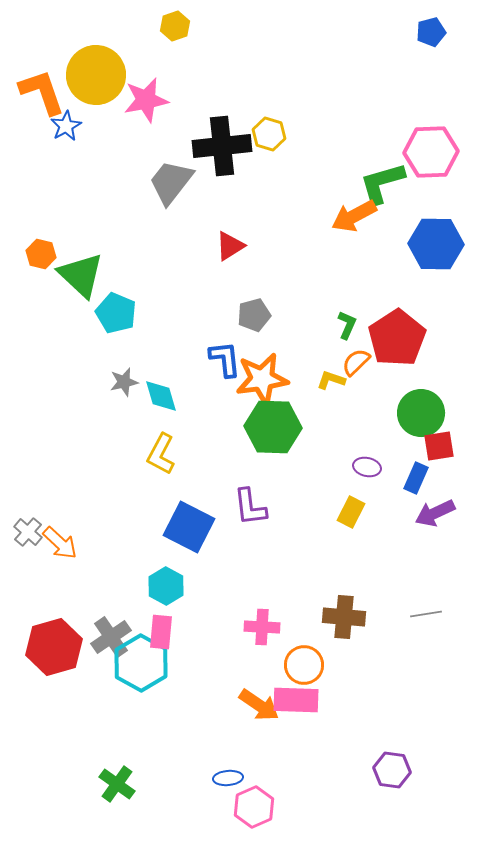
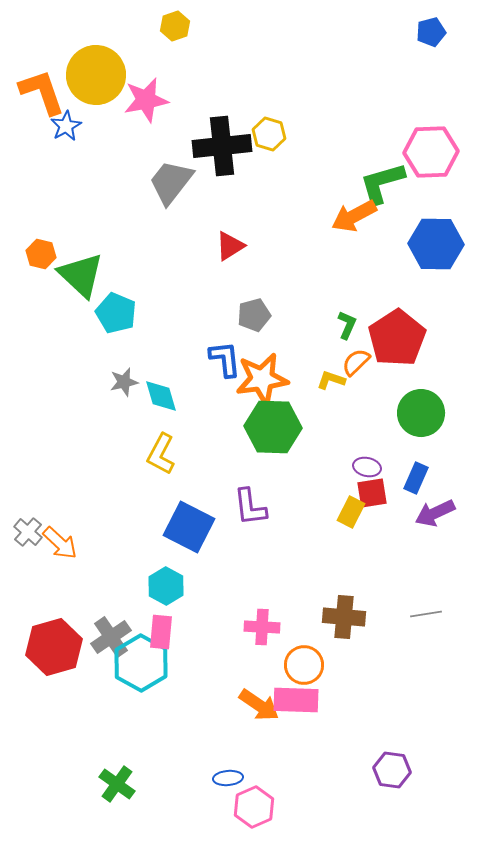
red square at (439, 446): moved 67 px left, 47 px down
